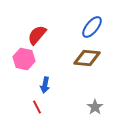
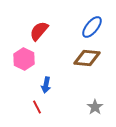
red semicircle: moved 2 px right, 4 px up
pink hexagon: rotated 15 degrees clockwise
blue arrow: moved 1 px right
